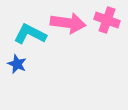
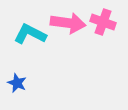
pink cross: moved 4 px left, 2 px down
blue star: moved 19 px down
